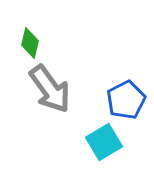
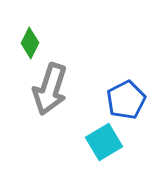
green diamond: rotated 12 degrees clockwise
gray arrow: rotated 54 degrees clockwise
